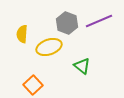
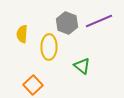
yellow ellipse: rotated 70 degrees counterclockwise
